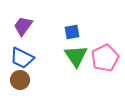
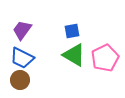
purple trapezoid: moved 1 px left, 4 px down
blue square: moved 1 px up
green triangle: moved 2 px left, 1 px up; rotated 25 degrees counterclockwise
